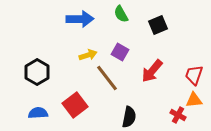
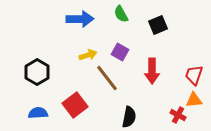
red arrow: rotated 40 degrees counterclockwise
